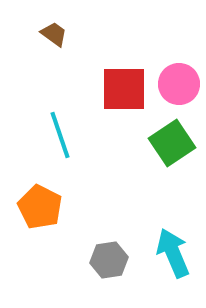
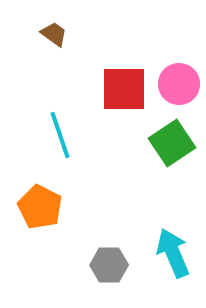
gray hexagon: moved 5 px down; rotated 9 degrees clockwise
